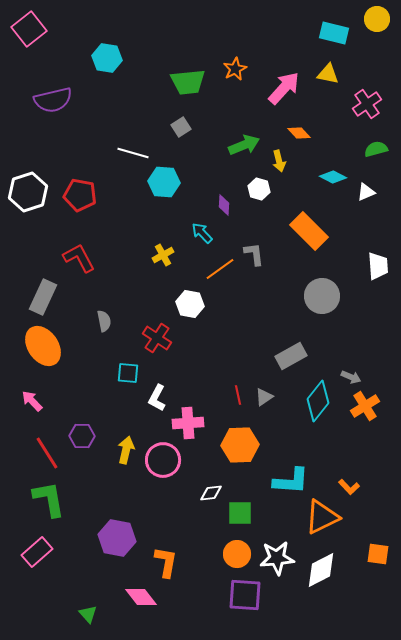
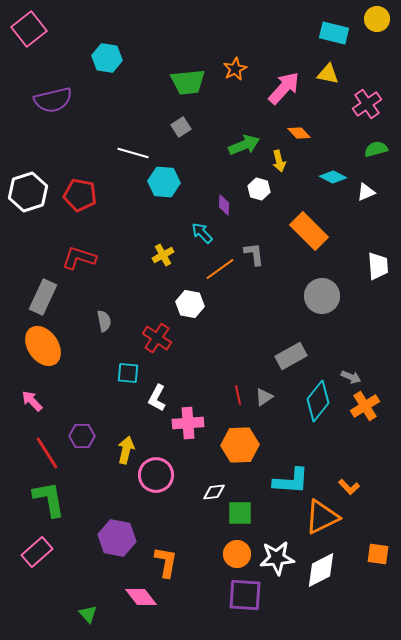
red L-shape at (79, 258): rotated 44 degrees counterclockwise
pink circle at (163, 460): moved 7 px left, 15 px down
white diamond at (211, 493): moved 3 px right, 1 px up
